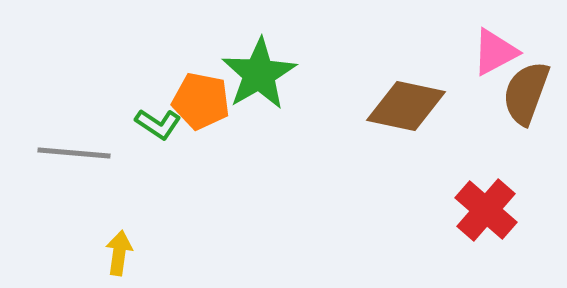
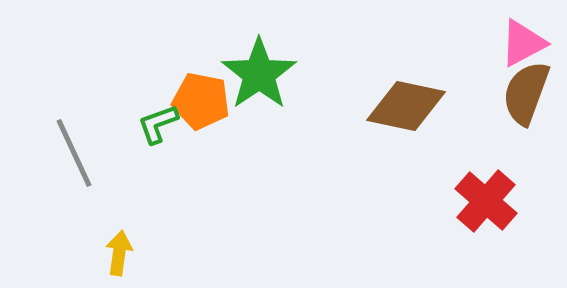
pink triangle: moved 28 px right, 9 px up
green star: rotated 4 degrees counterclockwise
green L-shape: rotated 126 degrees clockwise
gray line: rotated 60 degrees clockwise
red cross: moved 9 px up
